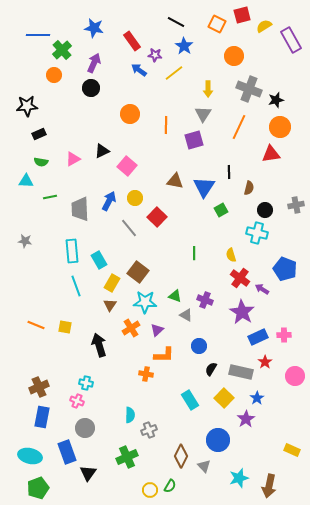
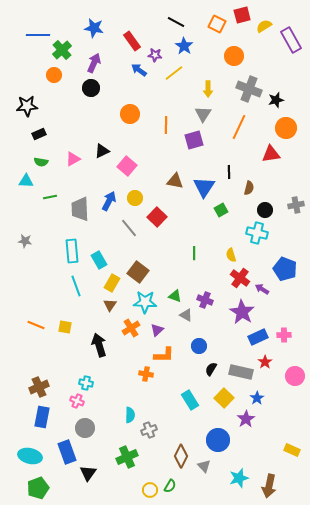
orange circle at (280, 127): moved 6 px right, 1 px down
